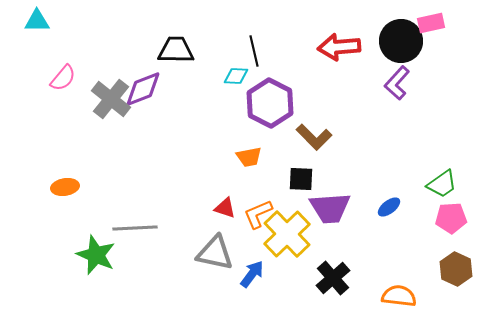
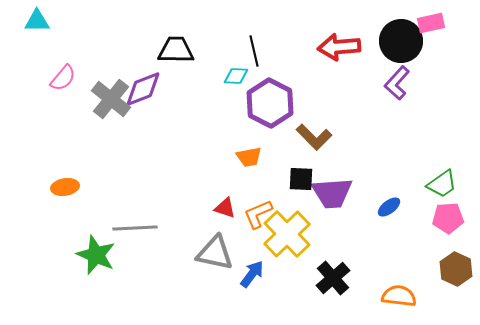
purple trapezoid: moved 2 px right, 15 px up
pink pentagon: moved 3 px left
